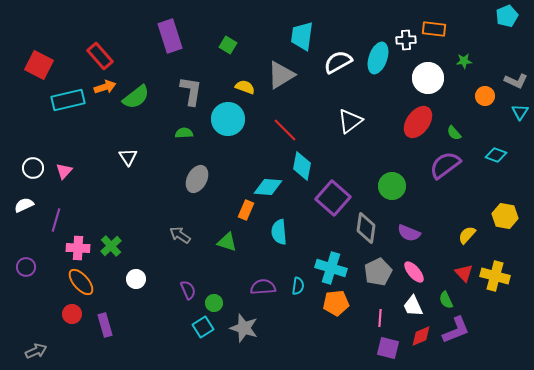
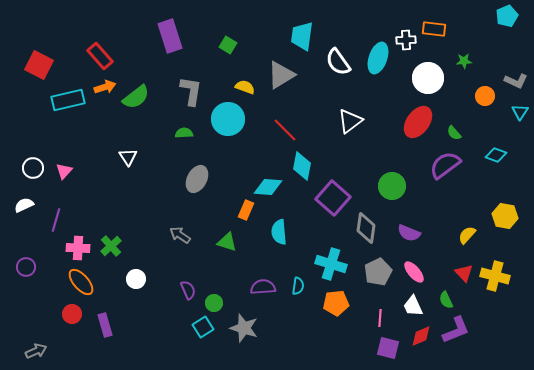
white semicircle at (338, 62): rotated 96 degrees counterclockwise
cyan cross at (331, 268): moved 4 px up
